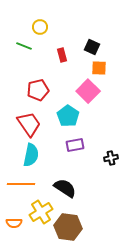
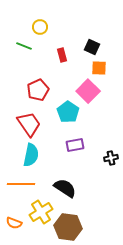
red pentagon: rotated 10 degrees counterclockwise
cyan pentagon: moved 4 px up
orange semicircle: rotated 21 degrees clockwise
